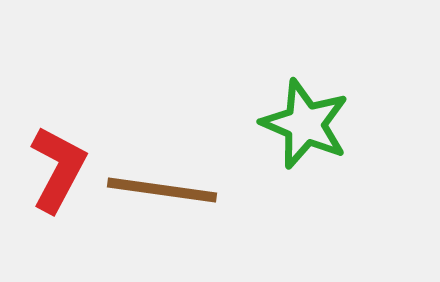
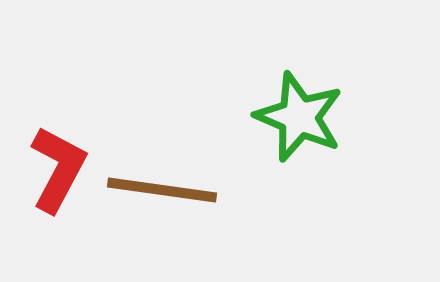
green star: moved 6 px left, 7 px up
